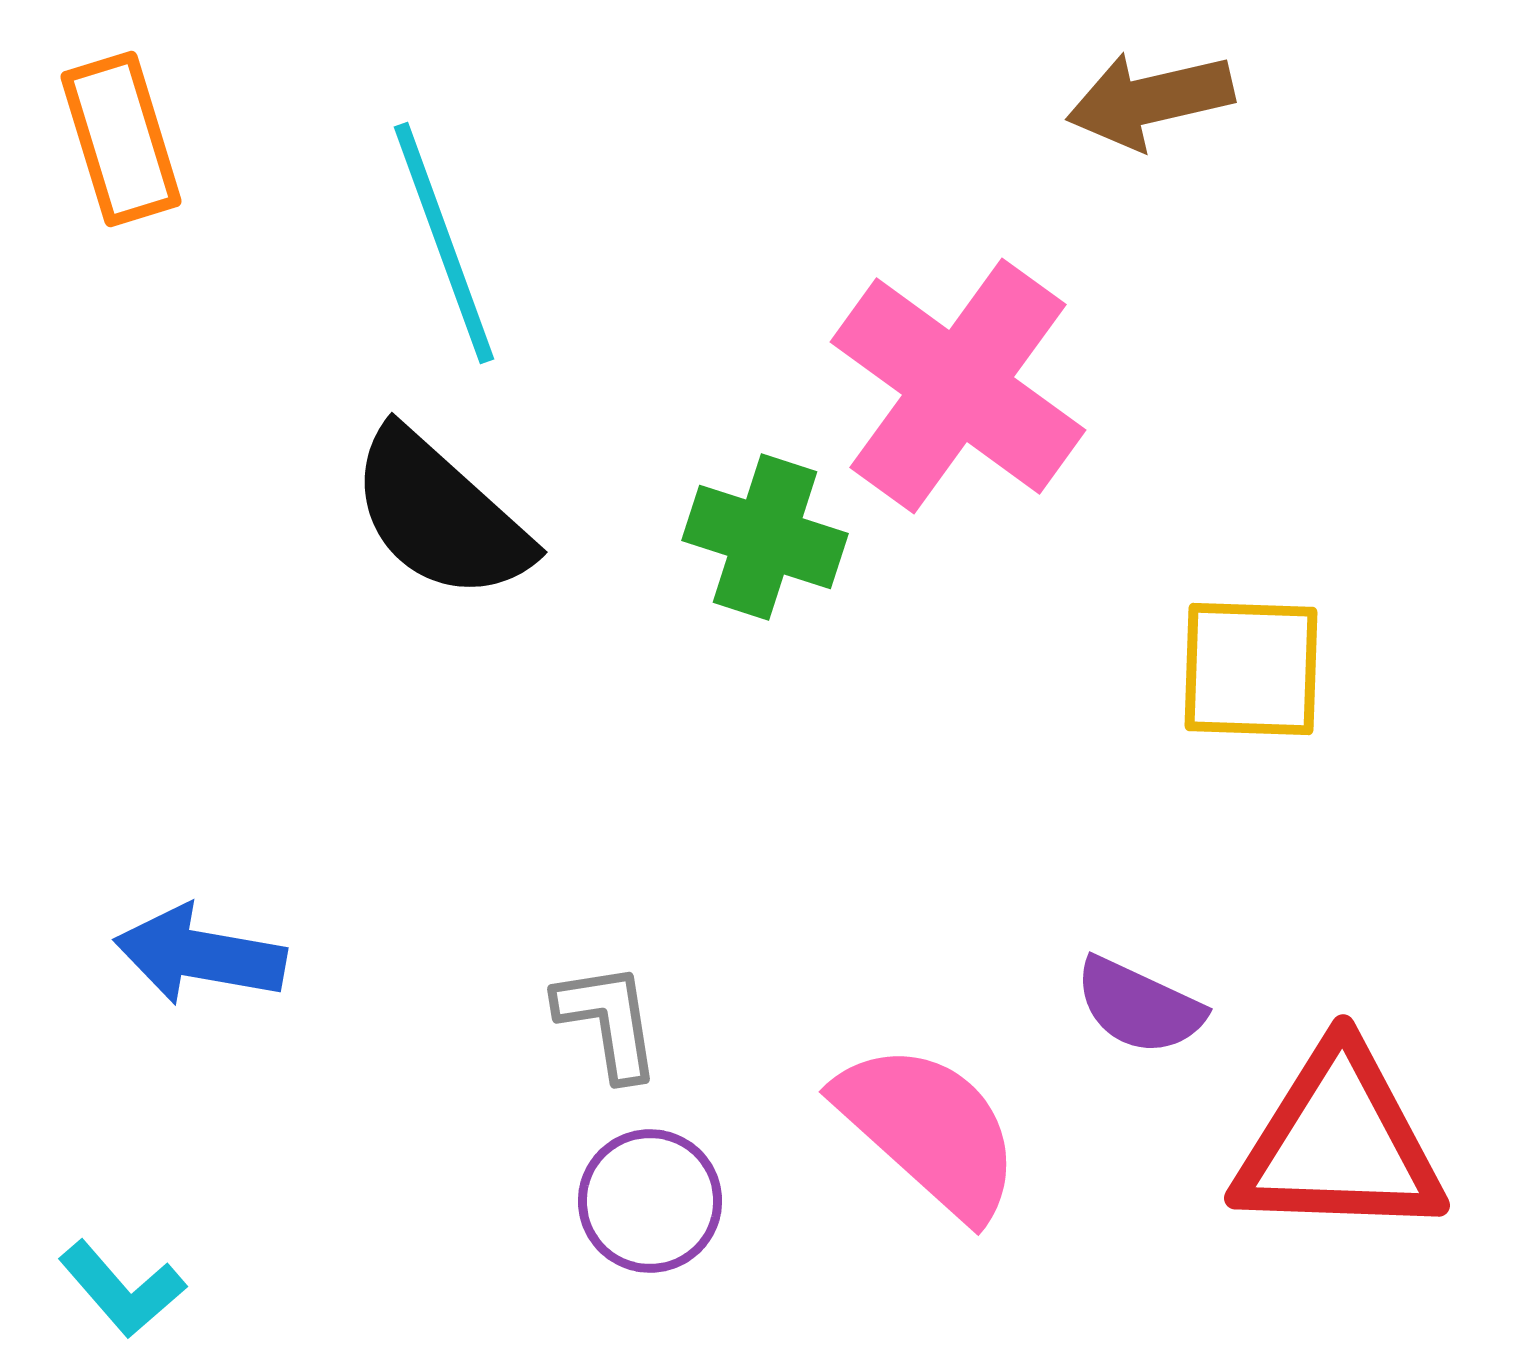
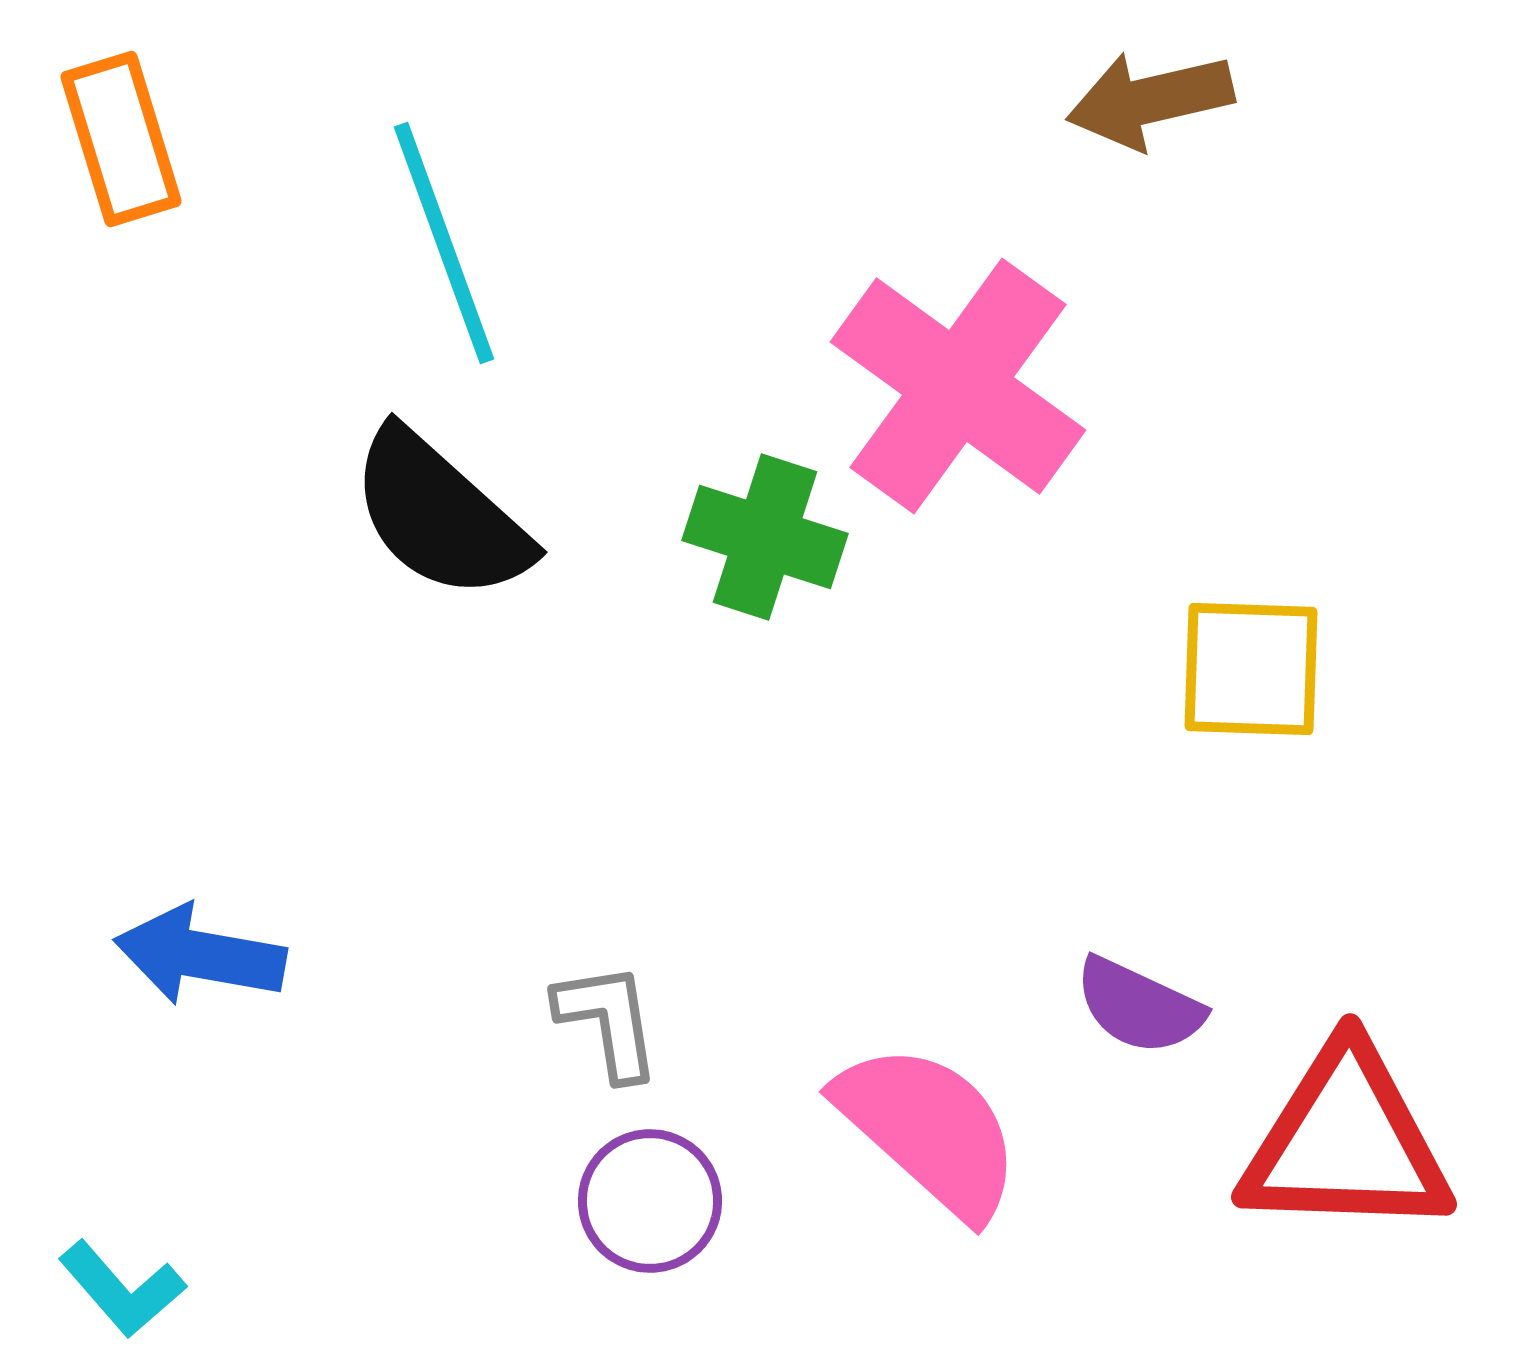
red triangle: moved 7 px right, 1 px up
